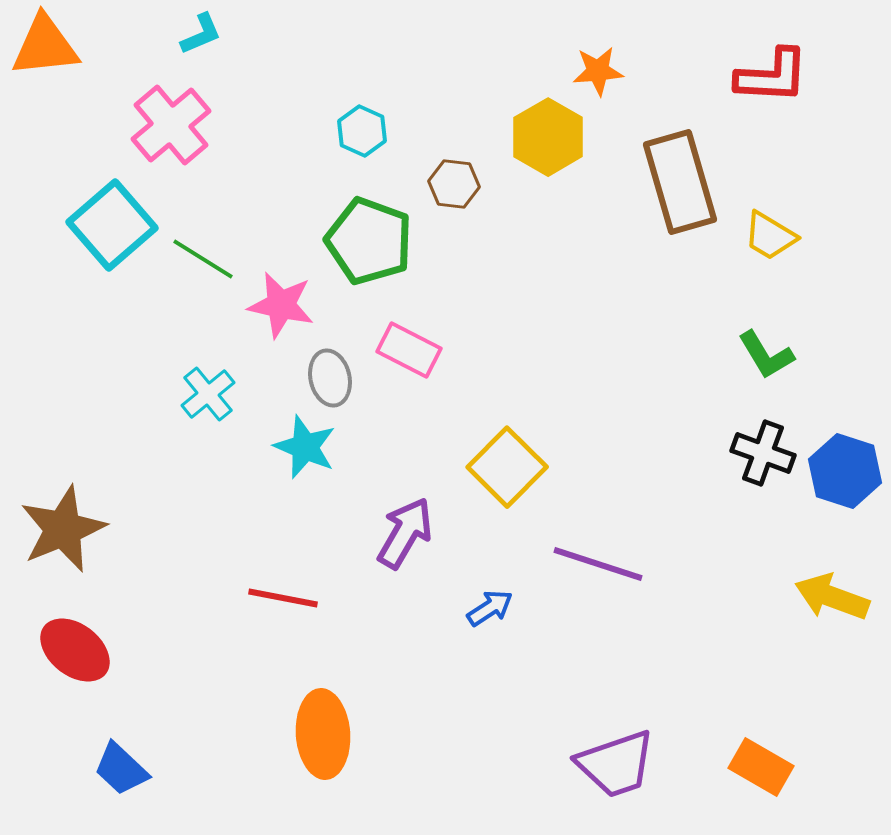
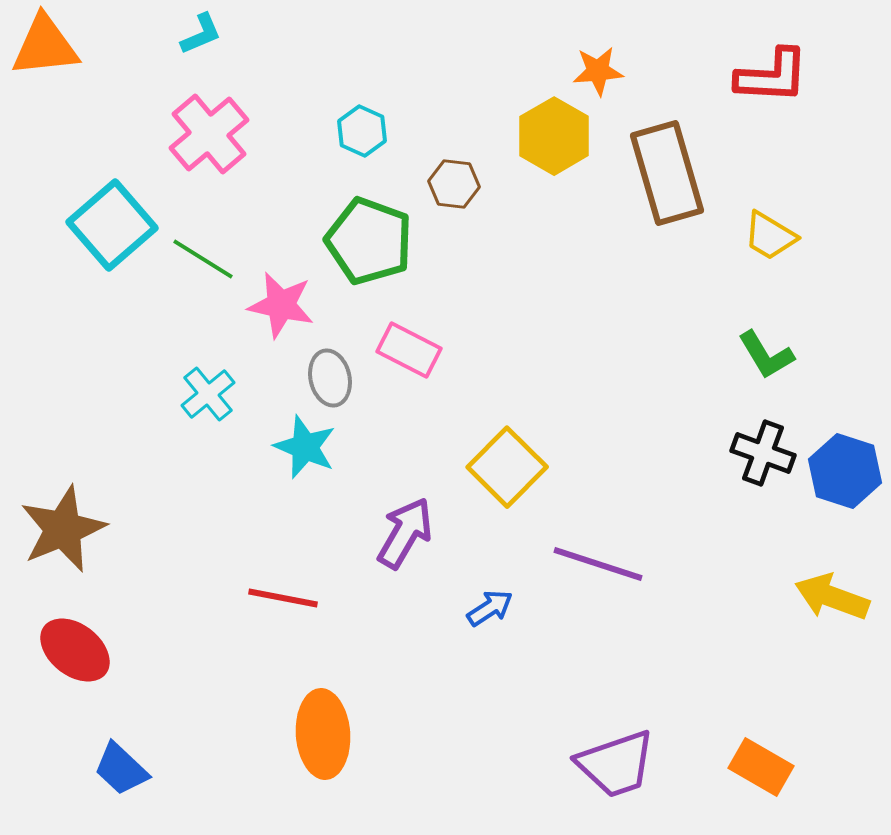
pink cross: moved 38 px right, 9 px down
yellow hexagon: moved 6 px right, 1 px up
brown rectangle: moved 13 px left, 9 px up
